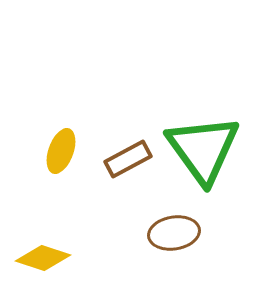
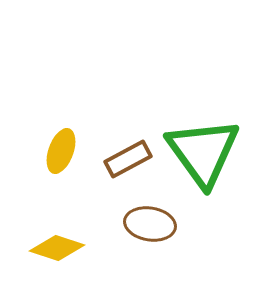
green triangle: moved 3 px down
brown ellipse: moved 24 px left, 9 px up; rotated 18 degrees clockwise
yellow diamond: moved 14 px right, 10 px up
